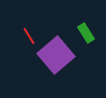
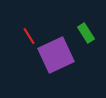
purple square: rotated 15 degrees clockwise
